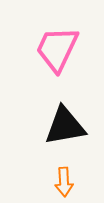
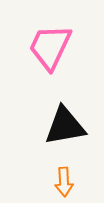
pink trapezoid: moved 7 px left, 2 px up
